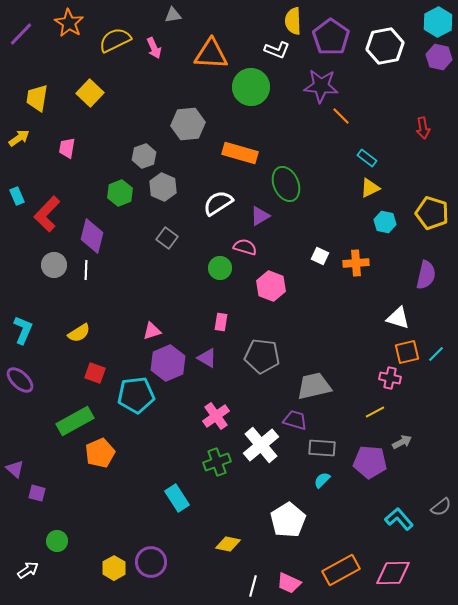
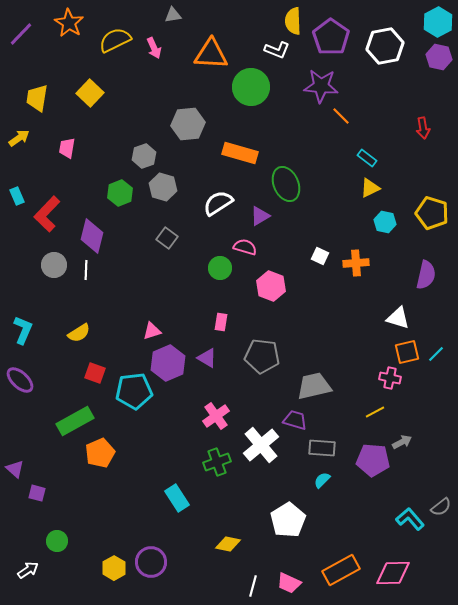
gray hexagon at (163, 187): rotated 8 degrees counterclockwise
cyan pentagon at (136, 395): moved 2 px left, 4 px up
purple pentagon at (370, 462): moved 3 px right, 2 px up
cyan L-shape at (399, 519): moved 11 px right
